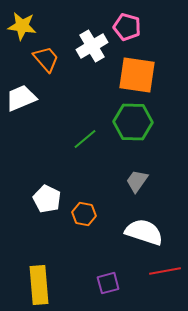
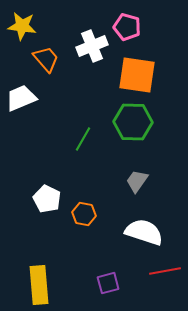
white cross: rotated 8 degrees clockwise
green line: moved 2 px left; rotated 20 degrees counterclockwise
